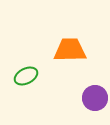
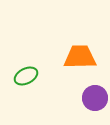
orange trapezoid: moved 10 px right, 7 px down
